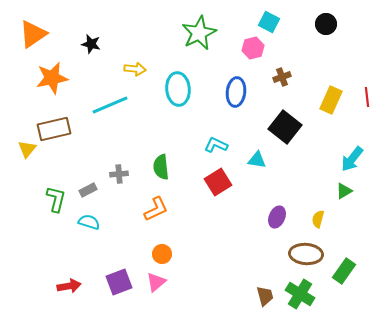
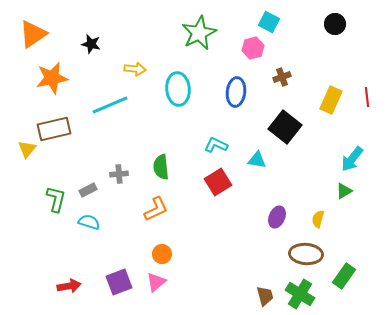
black circle: moved 9 px right
green rectangle: moved 5 px down
